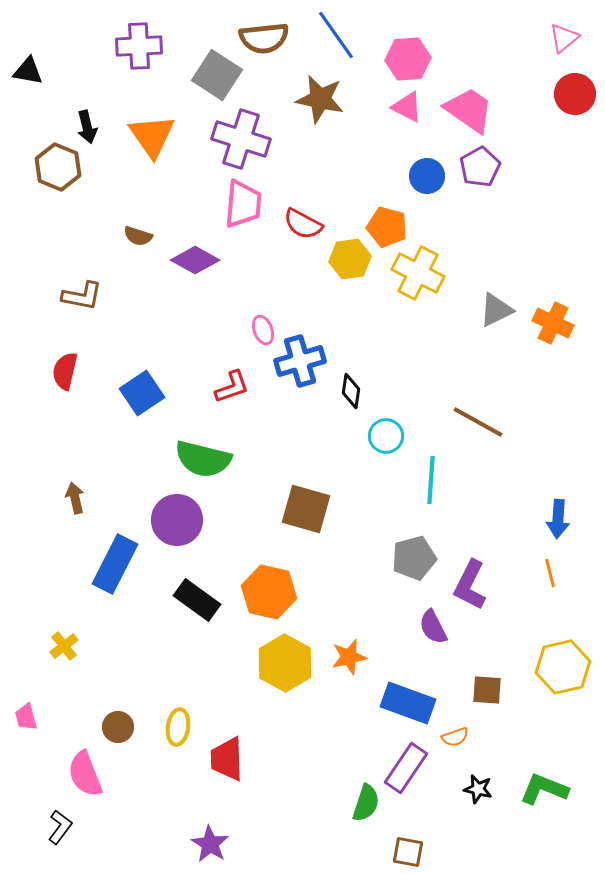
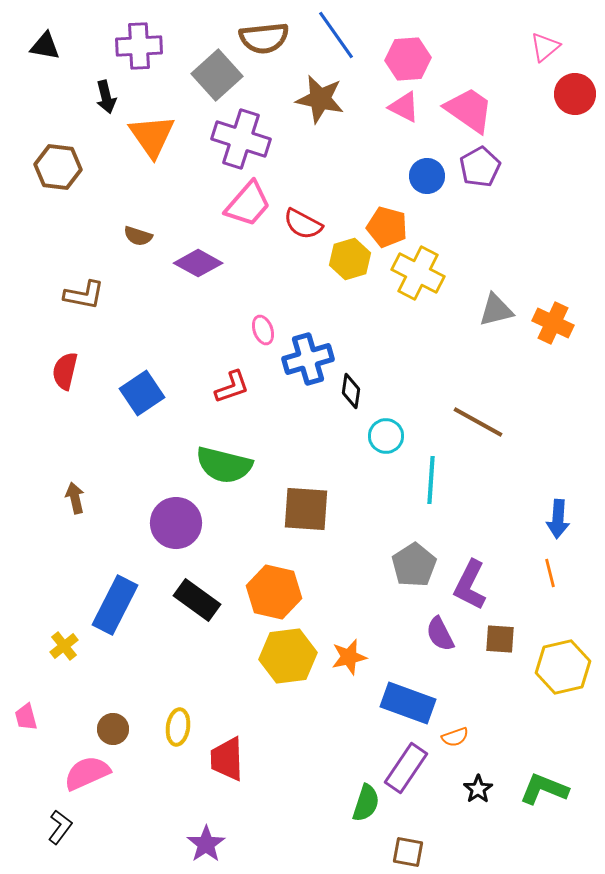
pink triangle at (564, 38): moved 19 px left, 9 px down
black triangle at (28, 71): moved 17 px right, 25 px up
gray square at (217, 75): rotated 15 degrees clockwise
pink triangle at (407, 107): moved 3 px left
black arrow at (87, 127): moved 19 px right, 30 px up
brown hexagon at (58, 167): rotated 15 degrees counterclockwise
pink trapezoid at (243, 204): moved 5 px right; rotated 36 degrees clockwise
yellow hexagon at (350, 259): rotated 9 degrees counterclockwise
purple diamond at (195, 260): moved 3 px right, 3 px down
brown L-shape at (82, 296): moved 2 px right, 1 px up
gray triangle at (496, 310): rotated 12 degrees clockwise
blue cross at (300, 361): moved 8 px right, 2 px up
green semicircle at (203, 459): moved 21 px right, 6 px down
brown square at (306, 509): rotated 12 degrees counterclockwise
purple circle at (177, 520): moved 1 px left, 3 px down
gray pentagon at (414, 558): moved 7 px down; rotated 18 degrees counterclockwise
blue rectangle at (115, 564): moved 41 px down
orange hexagon at (269, 592): moved 5 px right
purple semicircle at (433, 627): moved 7 px right, 7 px down
yellow hexagon at (285, 663): moved 3 px right, 7 px up; rotated 24 degrees clockwise
brown square at (487, 690): moved 13 px right, 51 px up
brown circle at (118, 727): moved 5 px left, 2 px down
pink semicircle at (85, 774): moved 2 px right, 1 px up; rotated 87 degrees clockwise
black star at (478, 789): rotated 24 degrees clockwise
purple star at (210, 844): moved 4 px left; rotated 6 degrees clockwise
